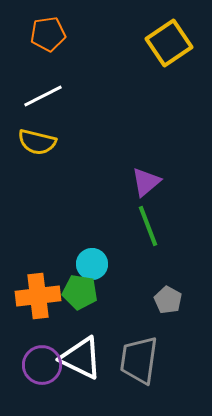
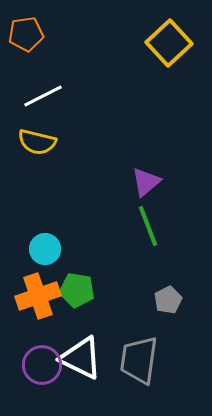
orange pentagon: moved 22 px left
yellow square: rotated 9 degrees counterclockwise
cyan circle: moved 47 px left, 15 px up
green pentagon: moved 3 px left, 2 px up
orange cross: rotated 12 degrees counterclockwise
gray pentagon: rotated 16 degrees clockwise
